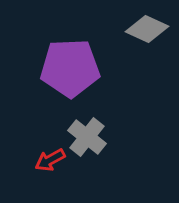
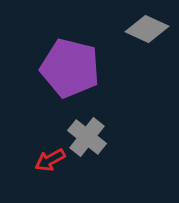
purple pentagon: rotated 16 degrees clockwise
